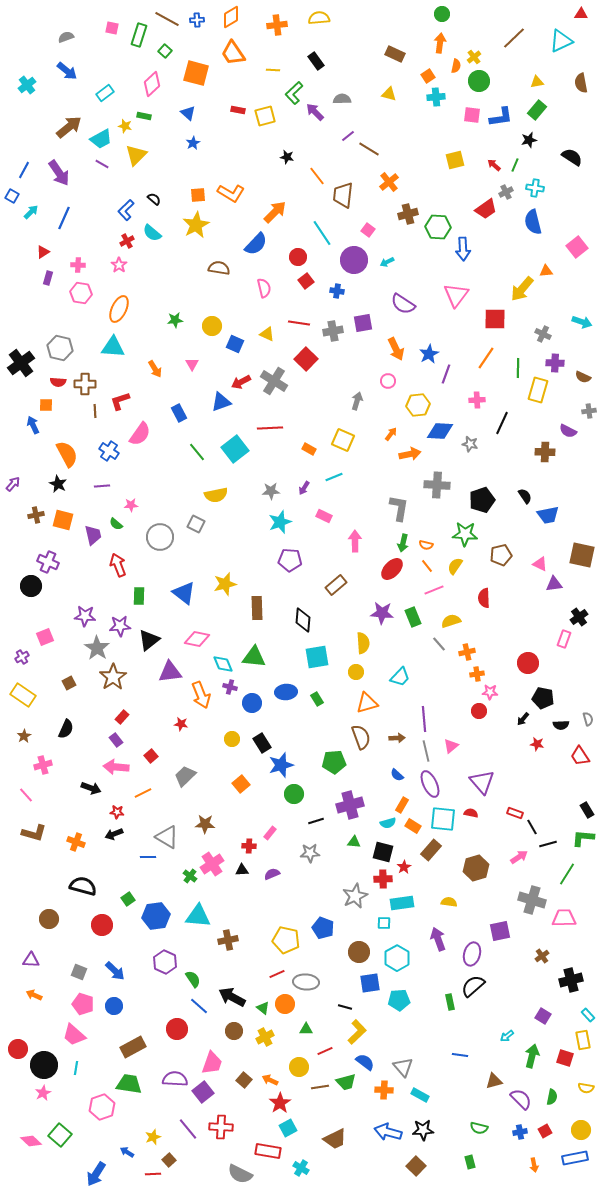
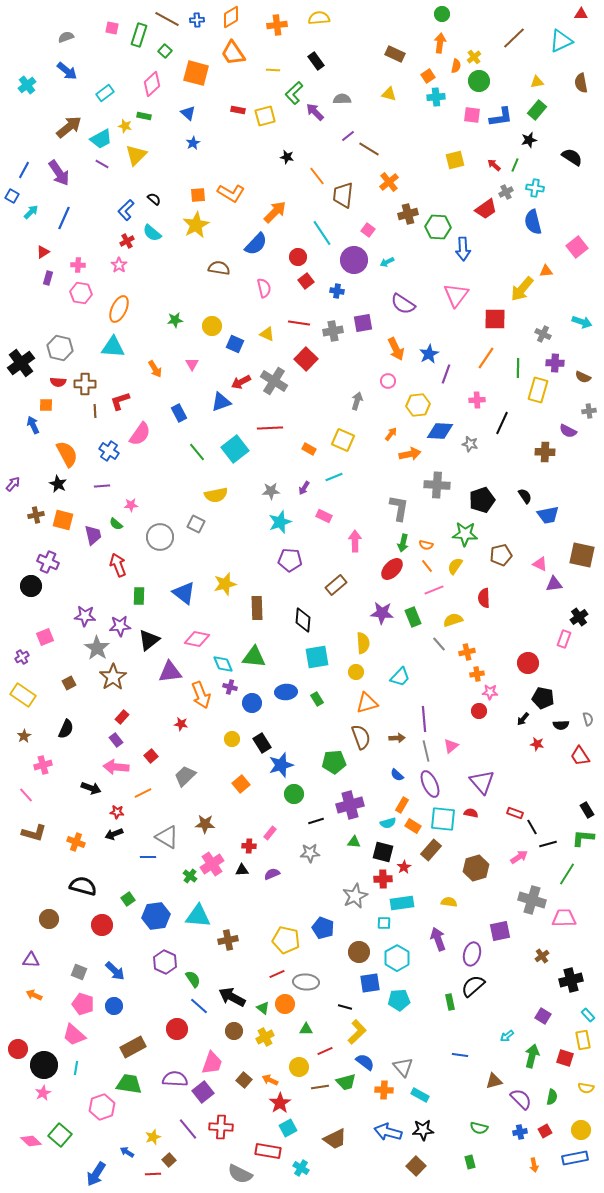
yellow semicircle at (451, 621): moved 2 px right, 1 px up
